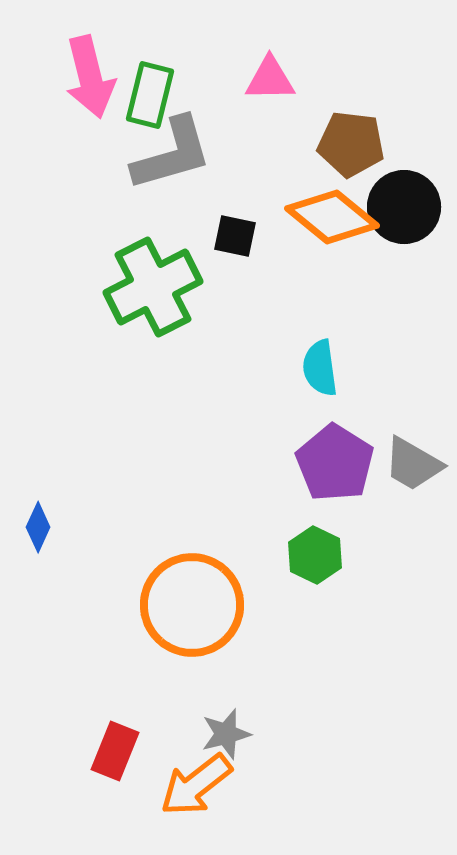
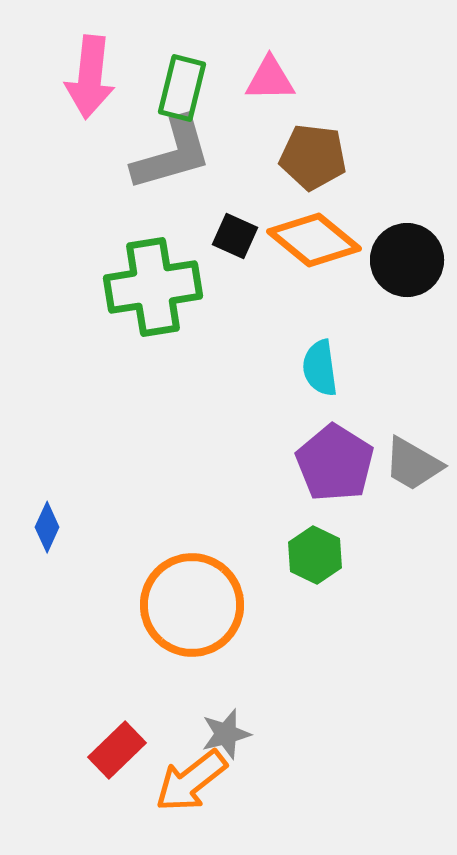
pink arrow: rotated 20 degrees clockwise
green rectangle: moved 32 px right, 7 px up
brown pentagon: moved 38 px left, 13 px down
black circle: moved 3 px right, 53 px down
orange diamond: moved 18 px left, 23 px down
black square: rotated 12 degrees clockwise
green cross: rotated 18 degrees clockwise
blue diamond: moved 9 px right
red rectangle: moved 2 px right, 1 px up; rotated 24 degrees clockwise
orange arrow: moved 5 px left, 4 px up
